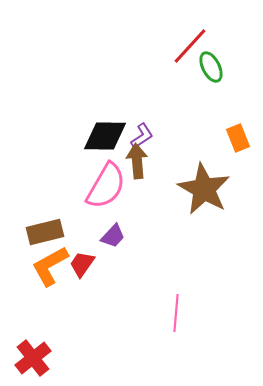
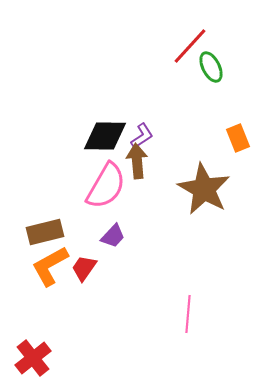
red trapezoid: moved 2 px right, 4 px down
pink line: moved 12 px right, 1 px down
